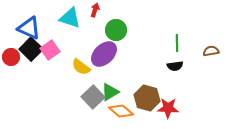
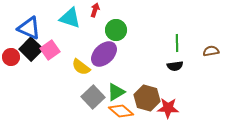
green triangle: moved 6 px right
